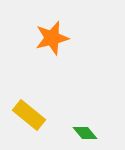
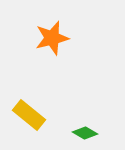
green diamond: rotated 20 degrees counterclockwise
